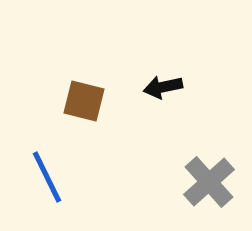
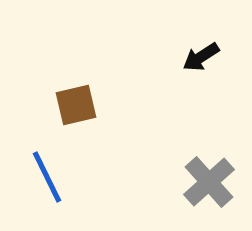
black arrow: moved 38 px right, 30 px up; rotated 21 degrees counterclockwise
brown square: moved 8 px left, 4 px down; rotated 27 degrees counterclockwise
